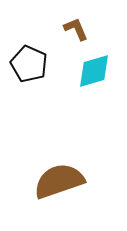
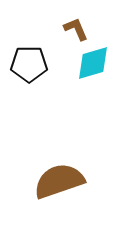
black pentagon: rotated 24 degrees counterclockwise
cyan diamond: moved 1 px left, 8 px up
